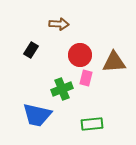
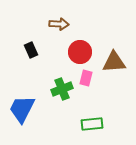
black rectangle: rotated 56 degrees counterclockwise
red circle: moved 3 px up
blue trapezoid: moved 15 px left, 6 px up; rotated 104 degrees clockwise
